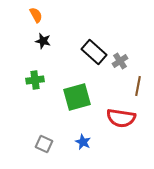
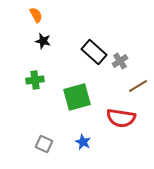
brown line: rotated 48 degrees clockwise
